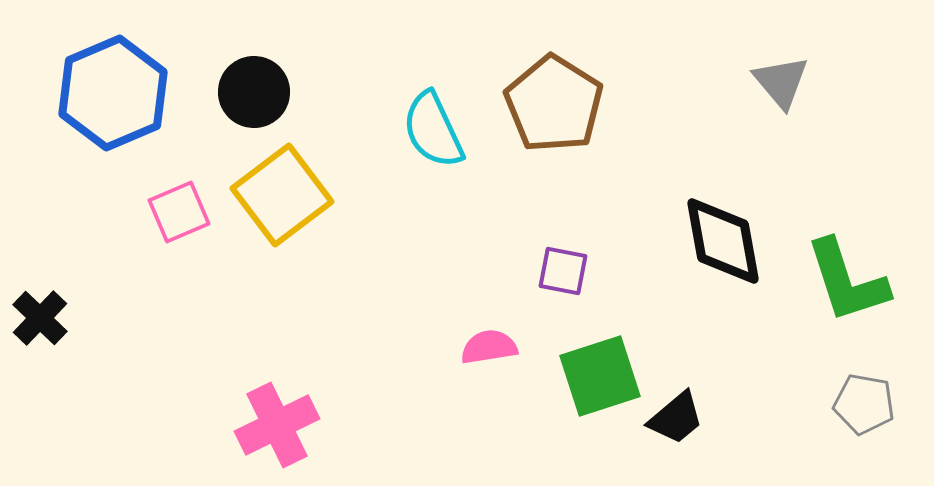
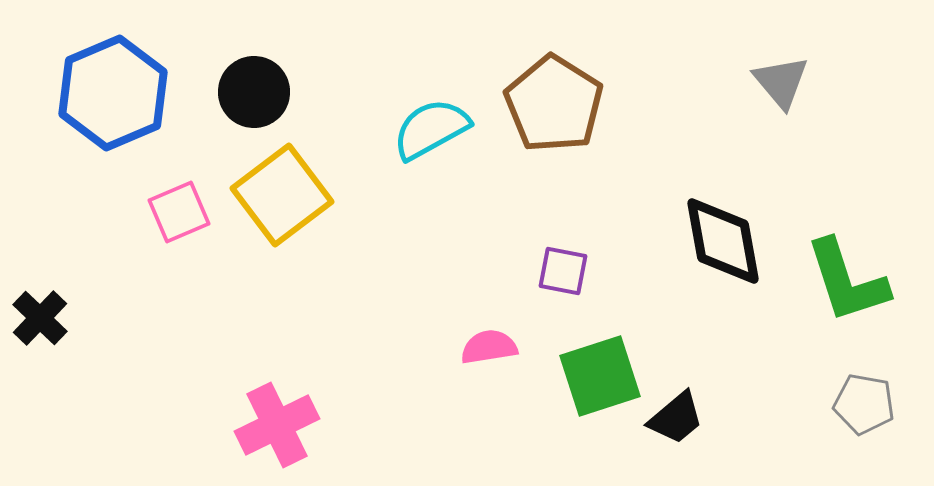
cyan semicircle: moved 2 px left, 1 px up; rotated 86 degrees clockwise
